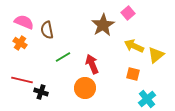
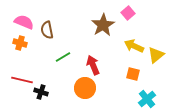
orange cross: rotated 16 degrees counterclockwise
red arrow: moved 1 px right, 1 px down
